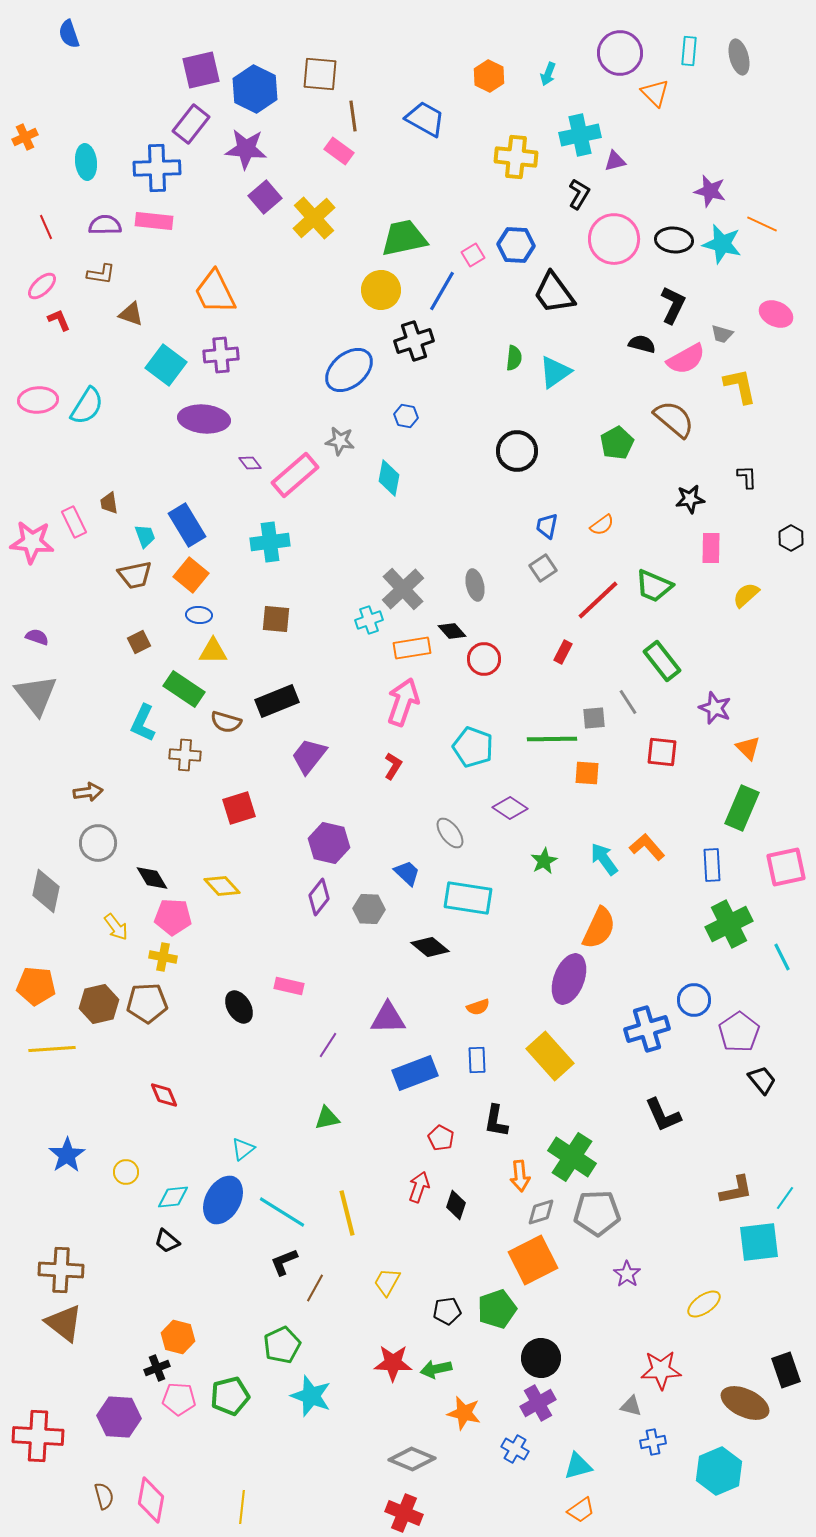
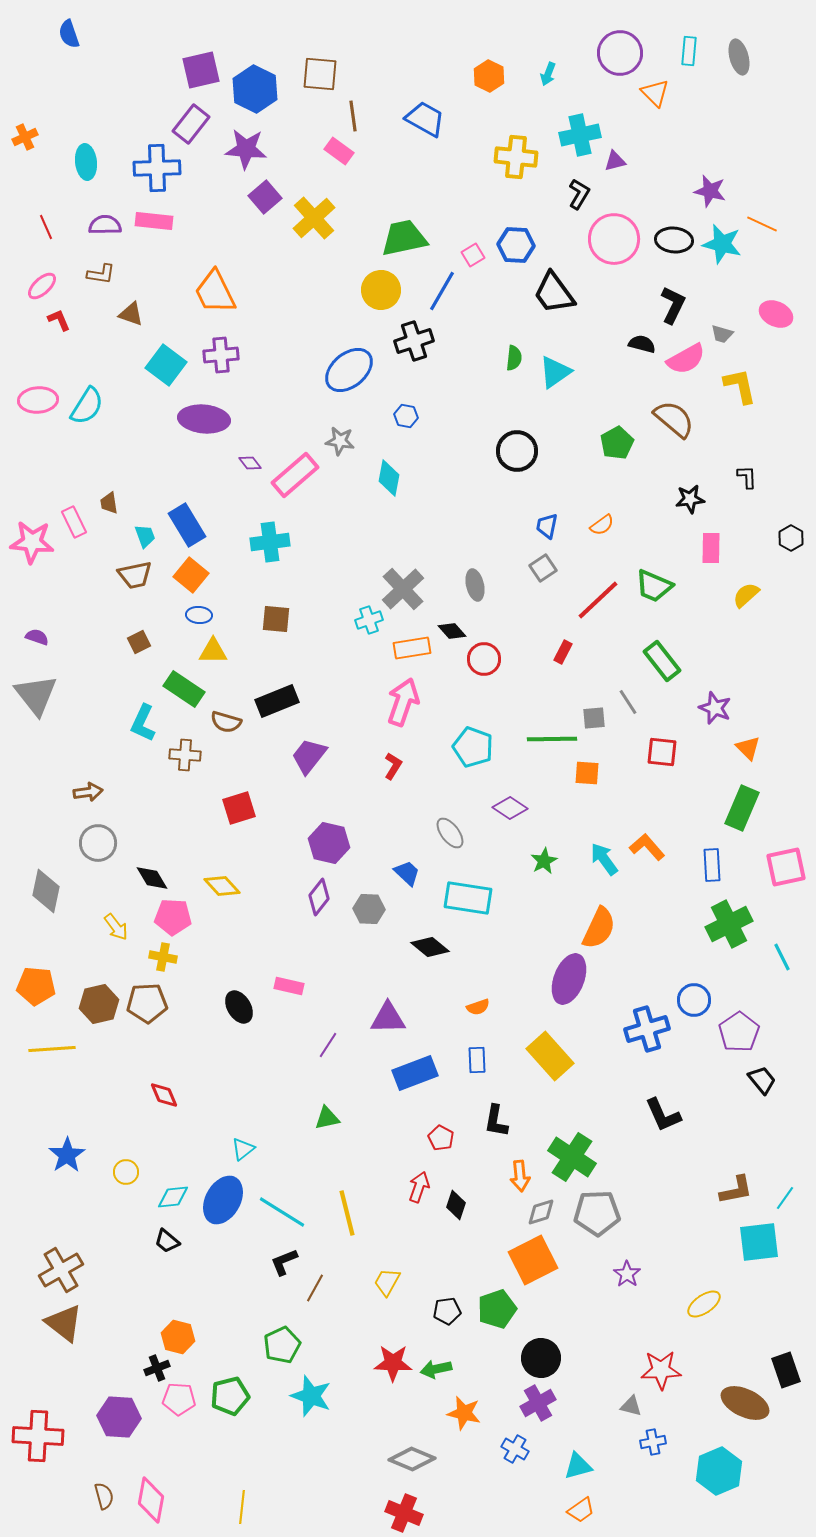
brown cross at (61, 1270): rotated 33 degrees counterclockwise
